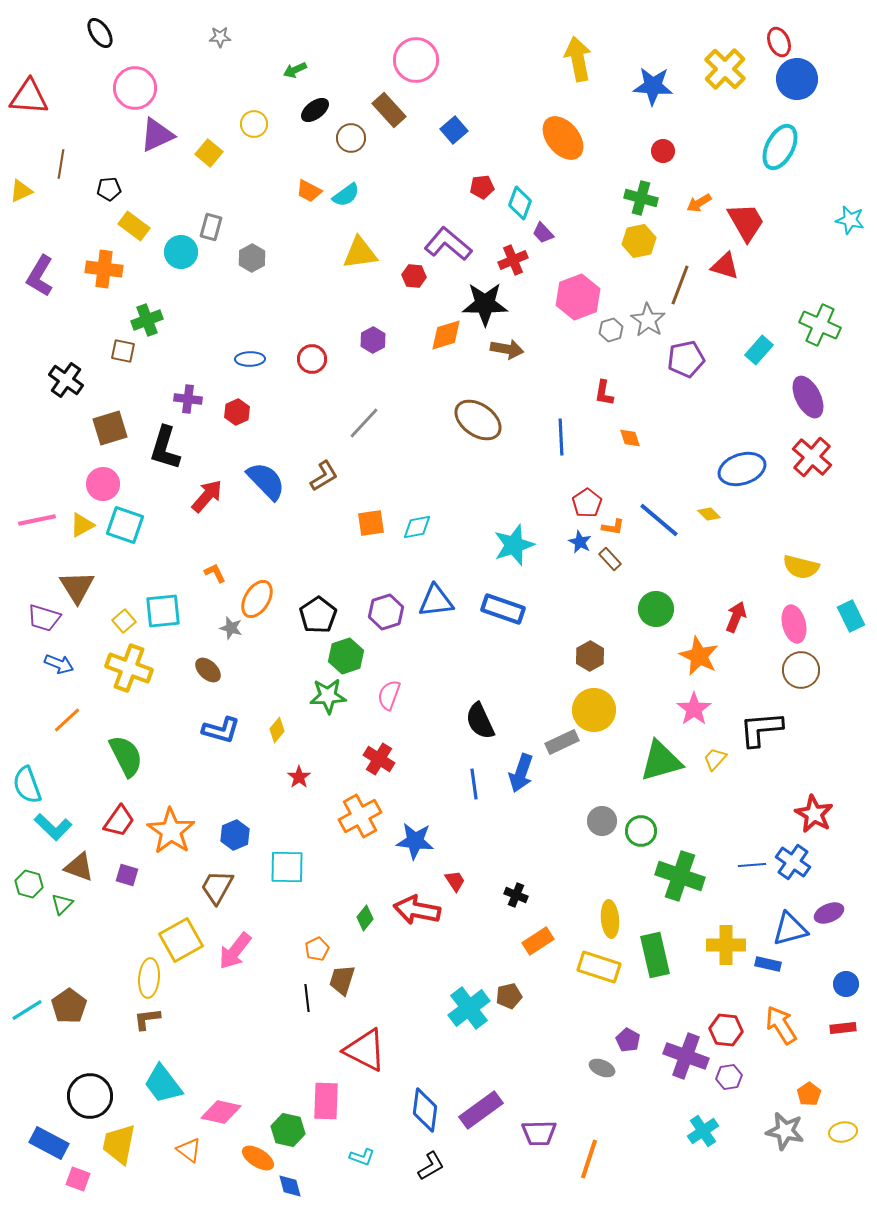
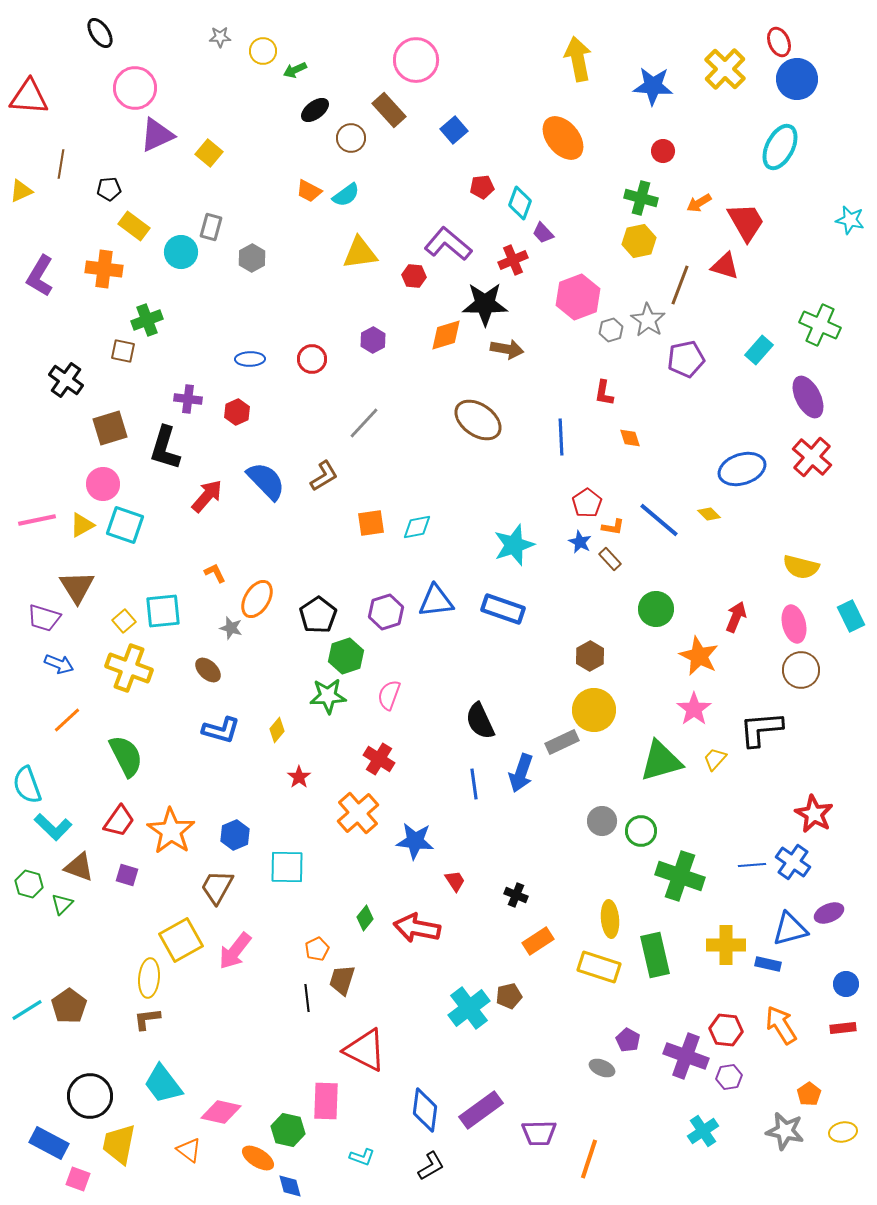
yellow circle at (254, 124): moved 9 px right, 73 px up
orange cross at (360, 816): moved 2 px left, 3 px up; rotated 12 degrees counterclockwise
red arrow at (417, 910): moved 18 px down
